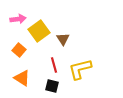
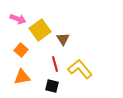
pink arrow: rotated 28 degrees clockwise
yellow square: moved 1 px right, 1 px up
orange square: moved 2 px right
red line: moved 1 px right, 1 px up
yellow L-shape: rotated 65 degrees clockwise
orange triangle: moved 1 px up; rotated 42 degrees counterclockwise
